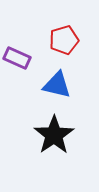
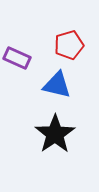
red pentagon: moved 5 px right, 5 px down
black star: moved 1 px right, 1 px up
